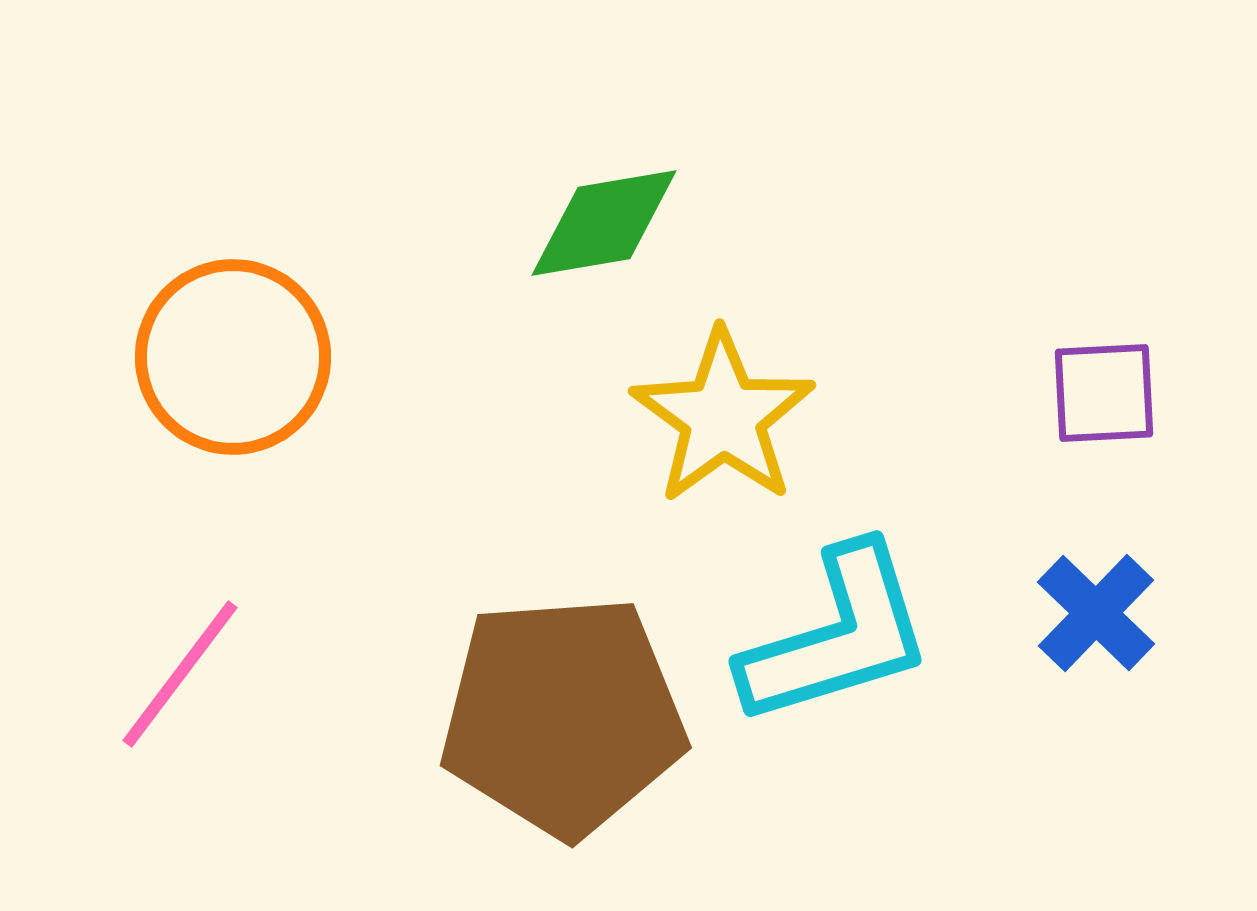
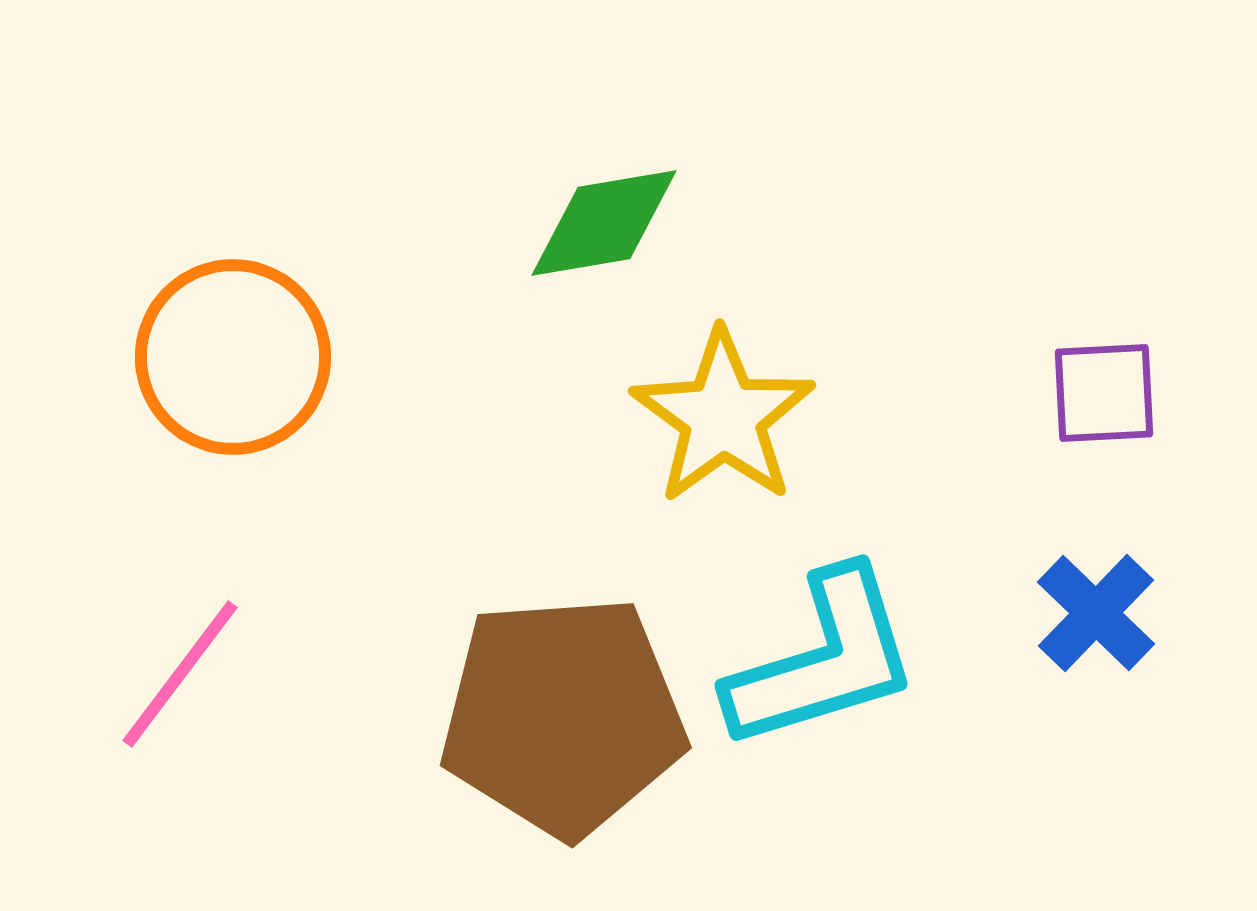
cyan L-shape: moved 14 px left, 24 px down
